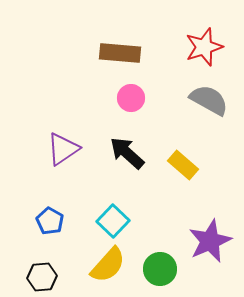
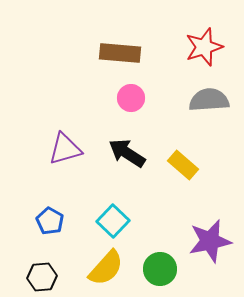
gray semicircle: rotated 33 degrees counterclockwise
purple triangle: moved 2 px right; rotated 18 degrees clockwise
black arrow: rotated 9 degrees counterclockwise
purple star: rotated 12 degrees clockwise
yellow semicircle: moved 2 px left, 3 px down
